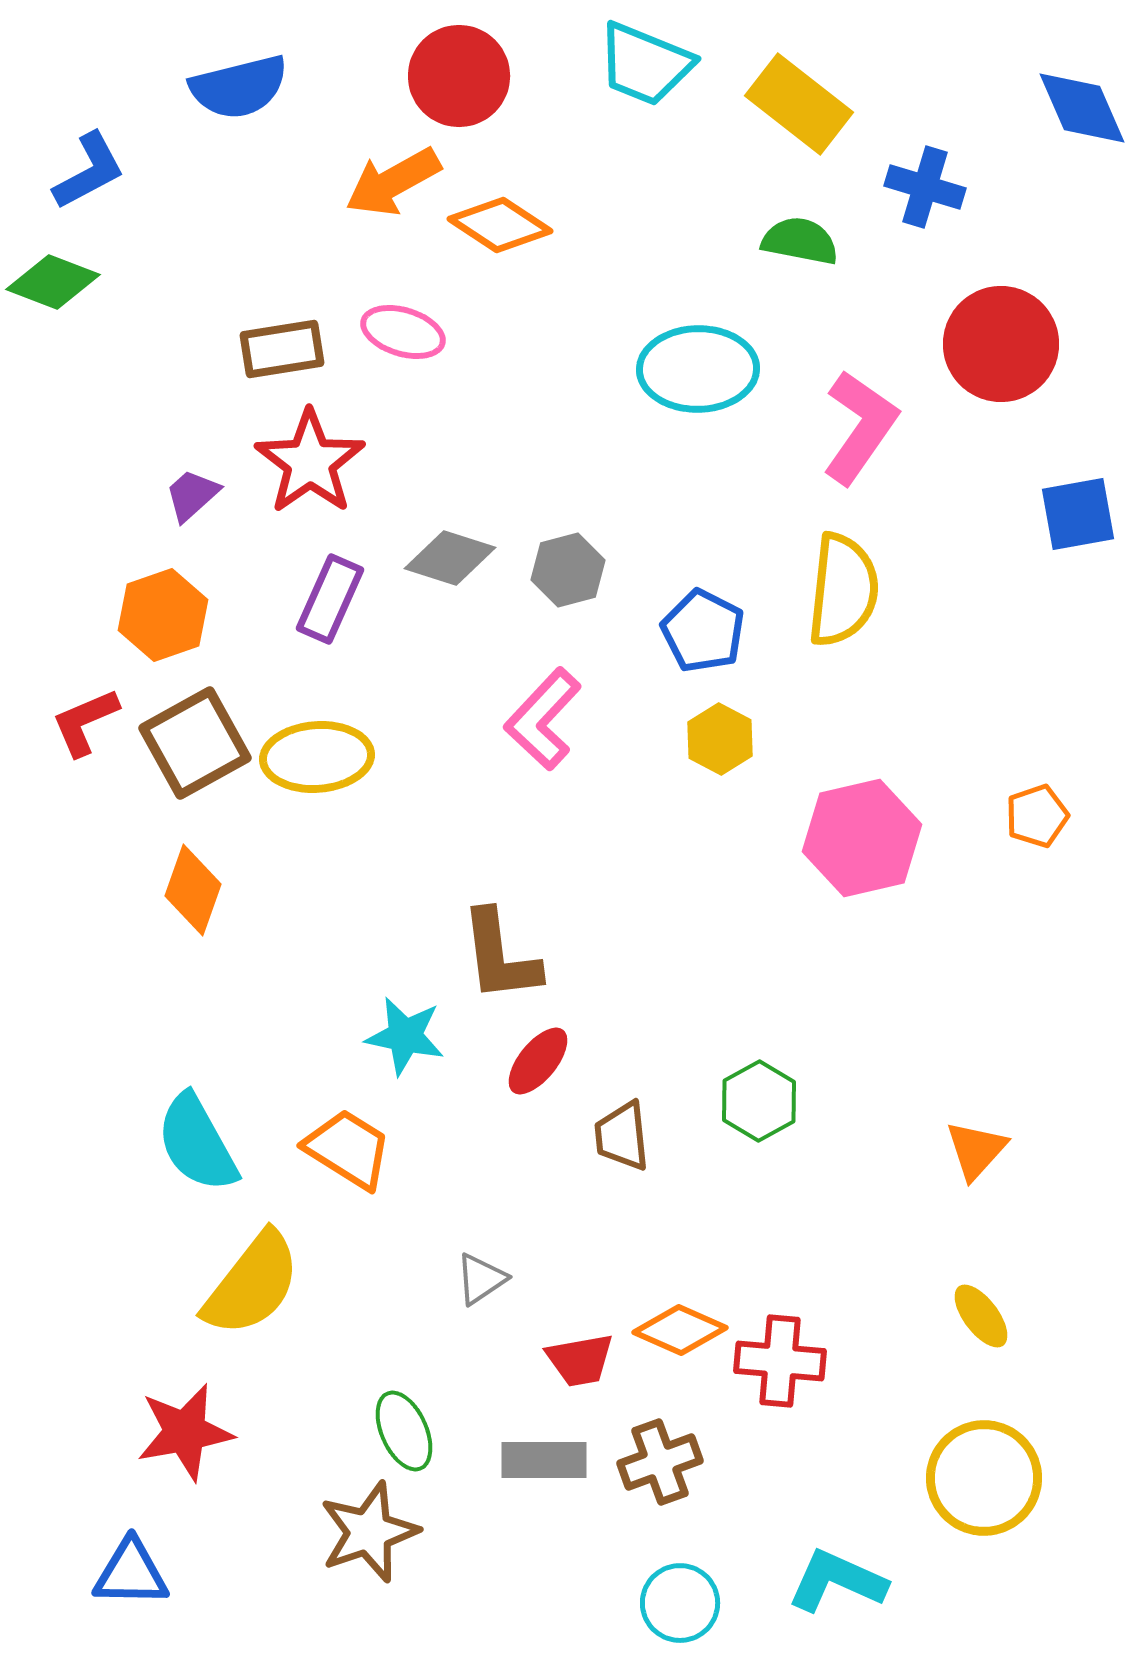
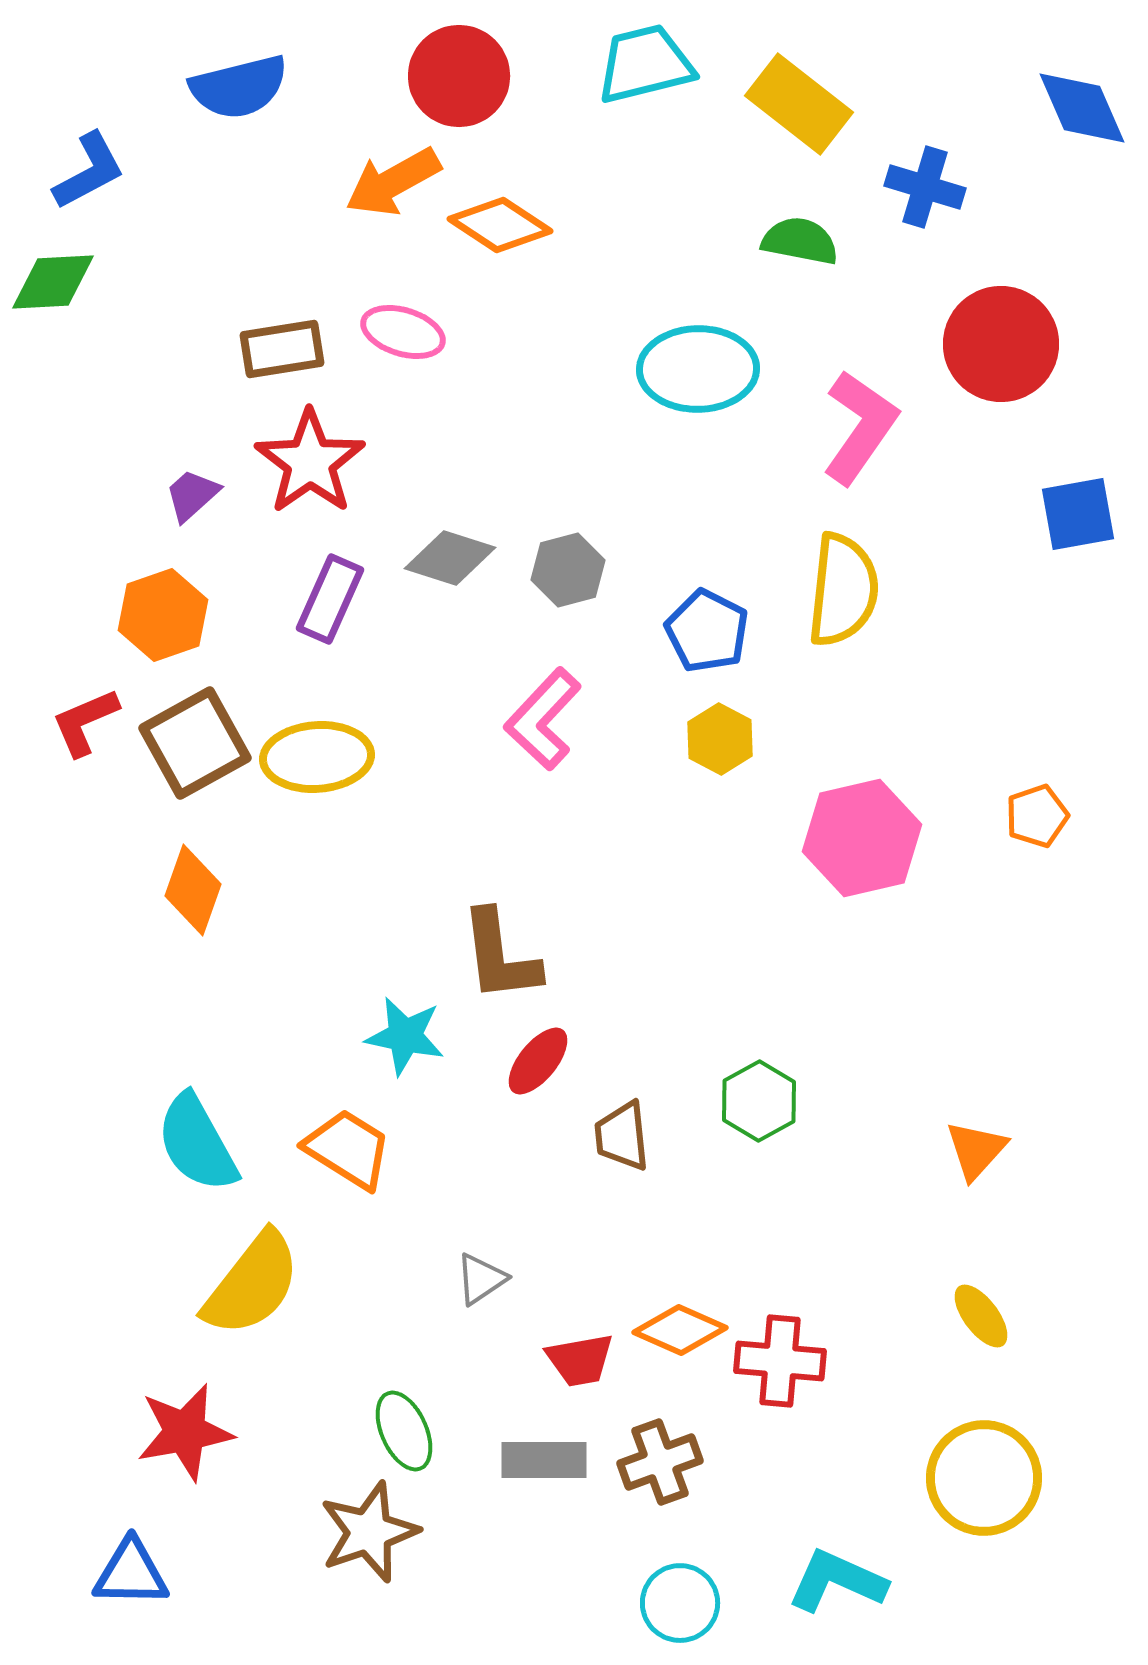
cyan trapezoid at (645, 64): rotated 144 degrees clockwise
green diamond at (53, 282): rotated 24 degrees counterclockwise
blue pentagon at (703, 631): moved 4 px right
